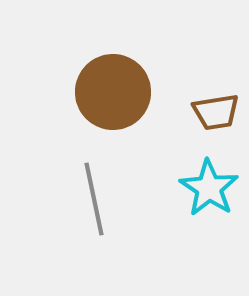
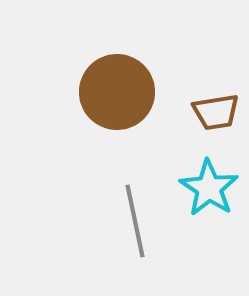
brown circle: moved 4 px right
gray line: moved 41 px right, 22 px down
